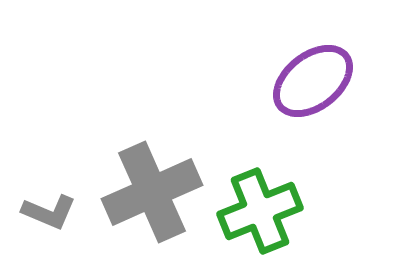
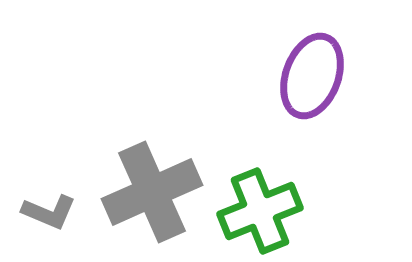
purple ellipse: moved 1 px left, 5 px up; rotated 32 degrees counterclockwise
